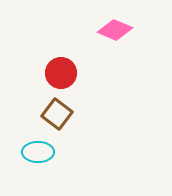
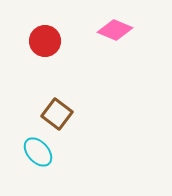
red circle: moved 16 px left, 32 px up
cyan ellipse: rotated 48 degrees clockwise
